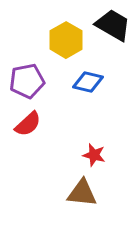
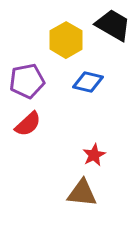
red star: rotated 30 degrees clockwise
